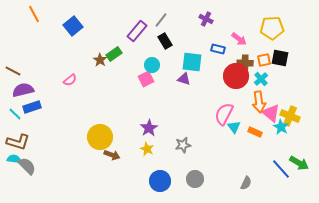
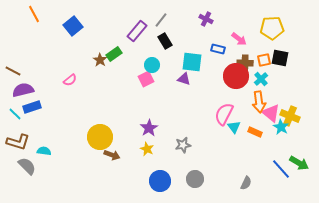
cyan semicircle at (14, 159): moved 30 px right, 8 px up
